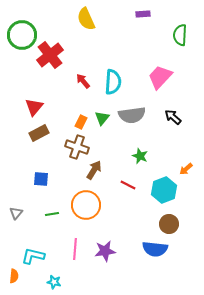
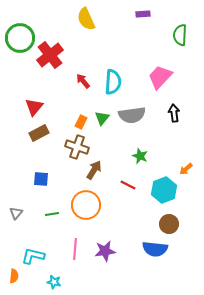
green circle: moved 2 px left, 3 px down
black arrow: moved 1 px right, 4 px up; rotated 42 degrees clockwise
